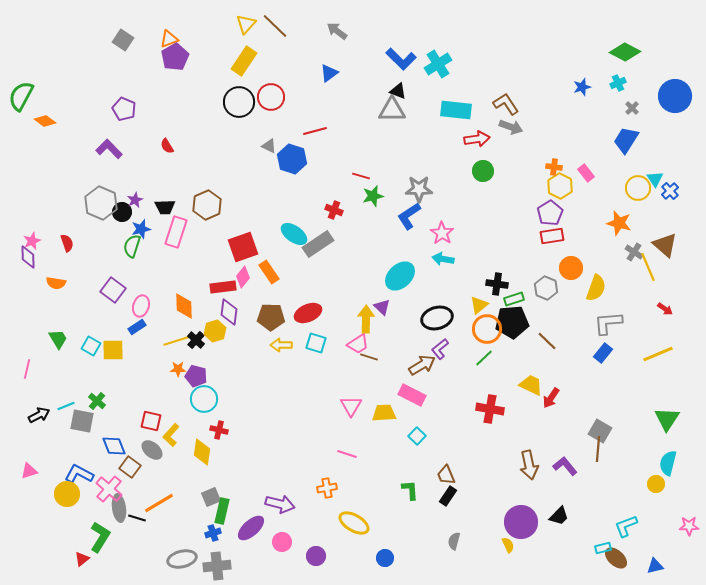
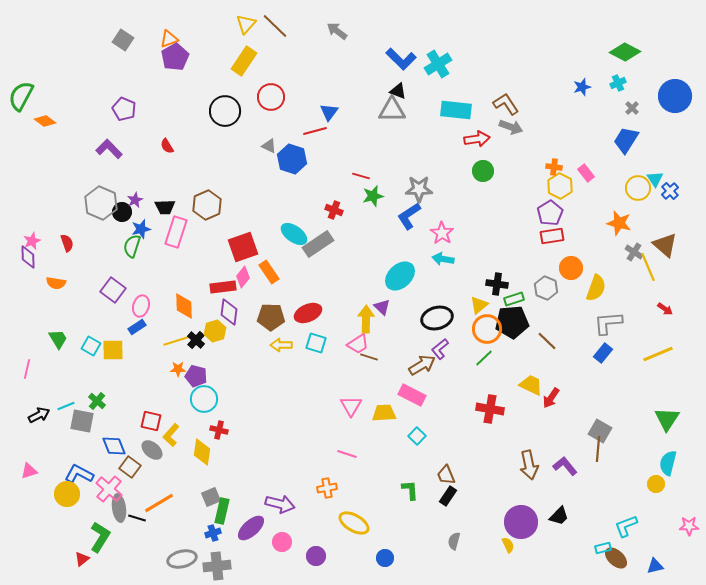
blue triangle at (329, 73): moved 39 px down; rotated 18 degrees counterclockwise
black circle at (239, 102): moved 14 px left, 9 px down
